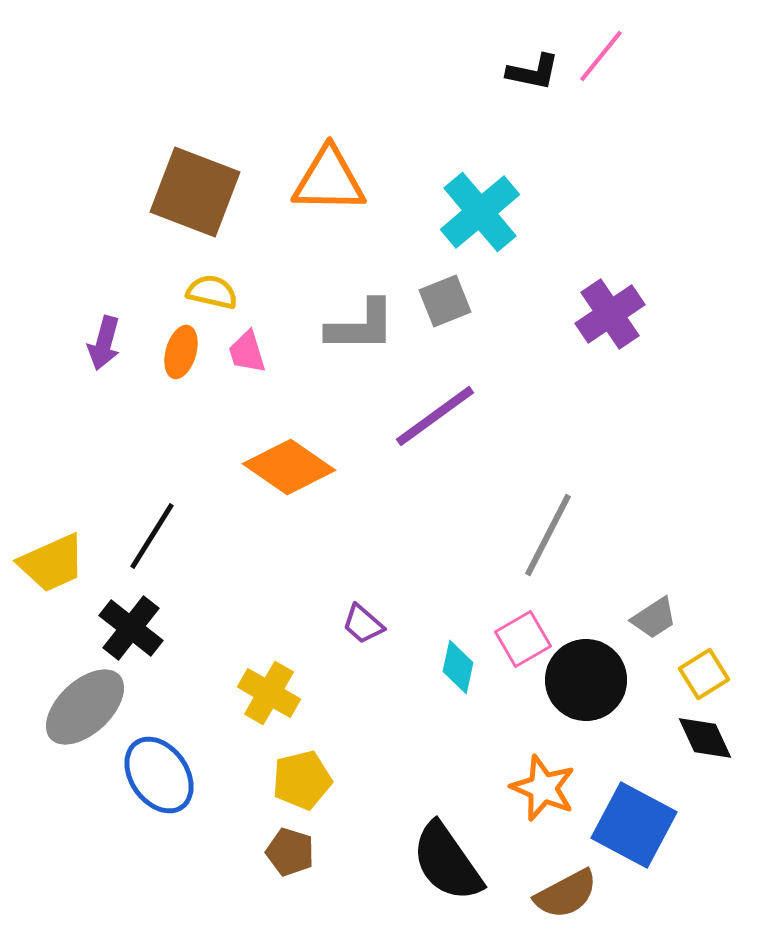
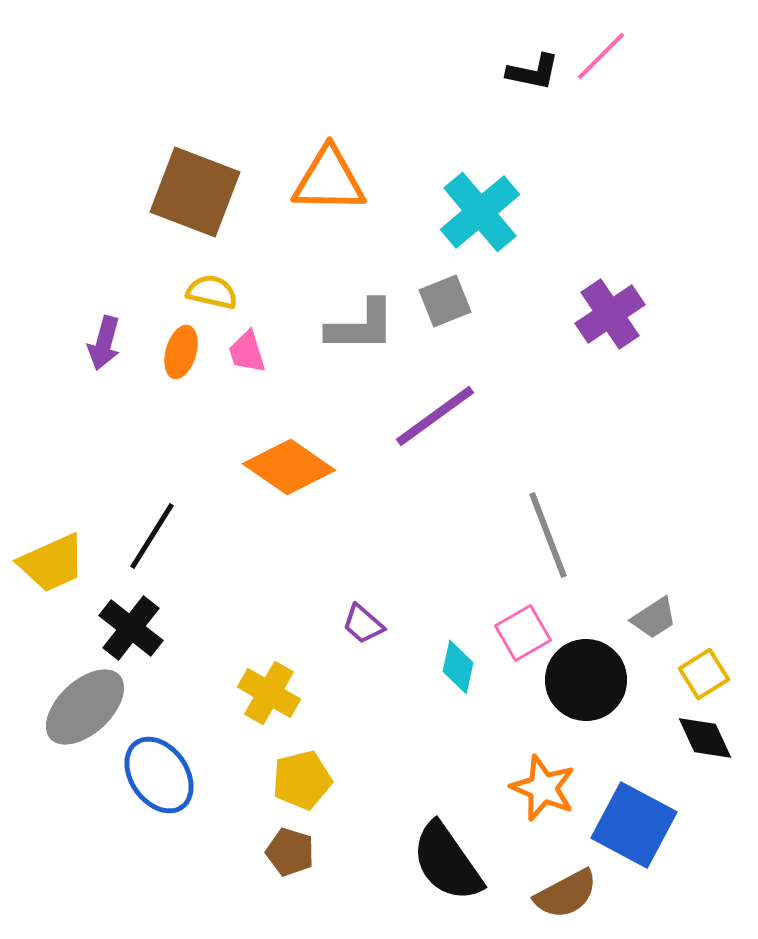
pink line: rotated 6 degrees clockwise
gray line: rotated 48 degrees counterclockwise
pink square: moved 6 px up
